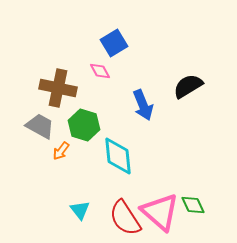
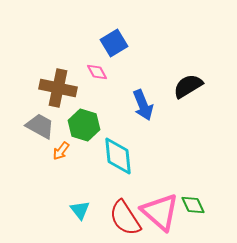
pink diamond: moved 3 px left, 1 px down
